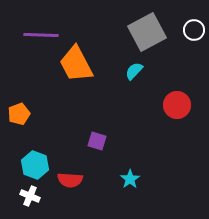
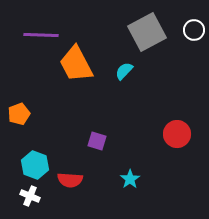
cyan semicircle: moved 10 px left
red circle: moved 29 px down
